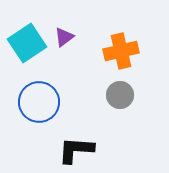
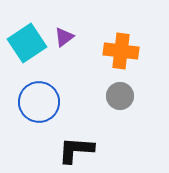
orange cross: rotated 20 degrees clockwise
gray circle: moved 1 px down
